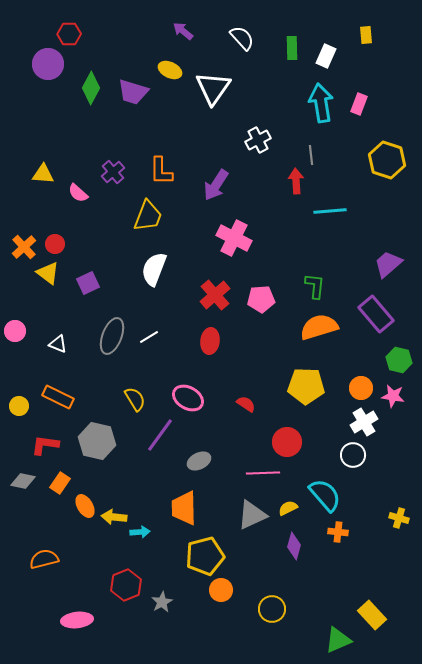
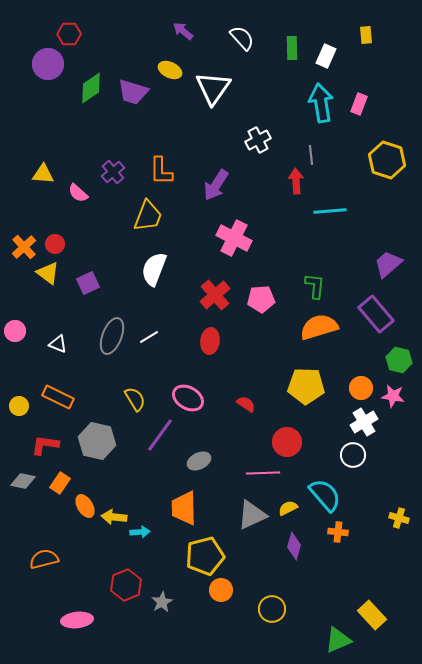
green diamond at (91, 88): rotated 28 degrees clockwise
